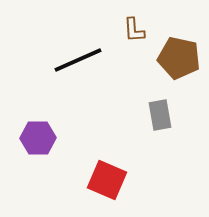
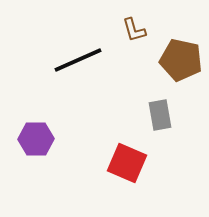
brown L-shape: rotated 12 degrees counterclockwise
brown pentagon: moved 2 px right, 2 px down
purple hexagon: moved 2 px left, 1 px down
red square: moved 20 px right, 17 px up
